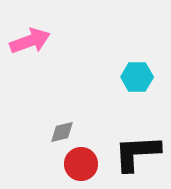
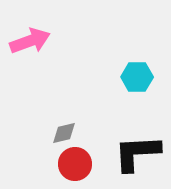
gray diamond: moved 2 px right, 1 px down
red circle: moved 6 px left
